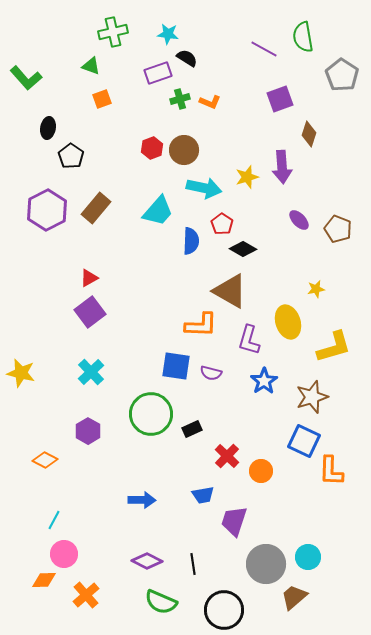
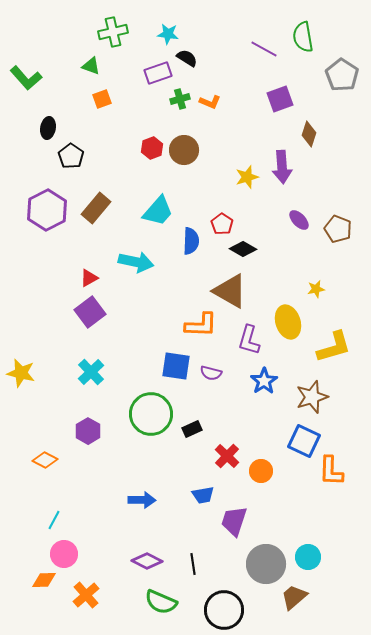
cyan arrow at (204, 188): moved 68 px left, 74 px down
